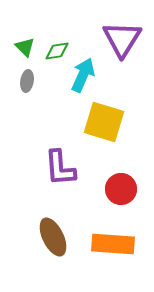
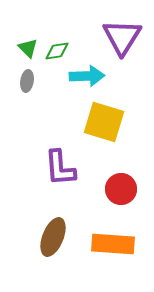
purple triangle: moved 2 px up
green triangle: moved 3 px right, 1 px down
cyan arrow: moved 4 px right, 1 px down; rotated 64 degrees clockwise
brown ellipse: rotated 48 degrees clockwise
